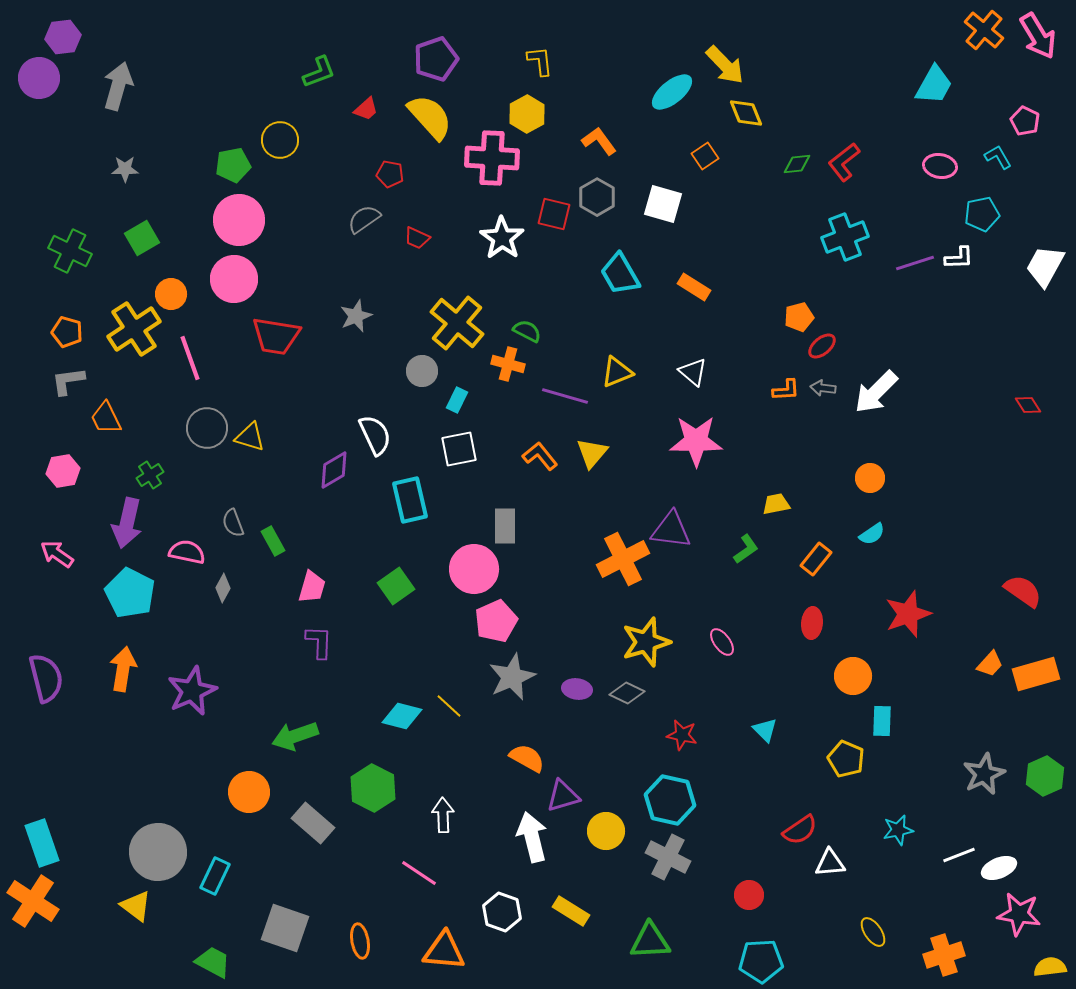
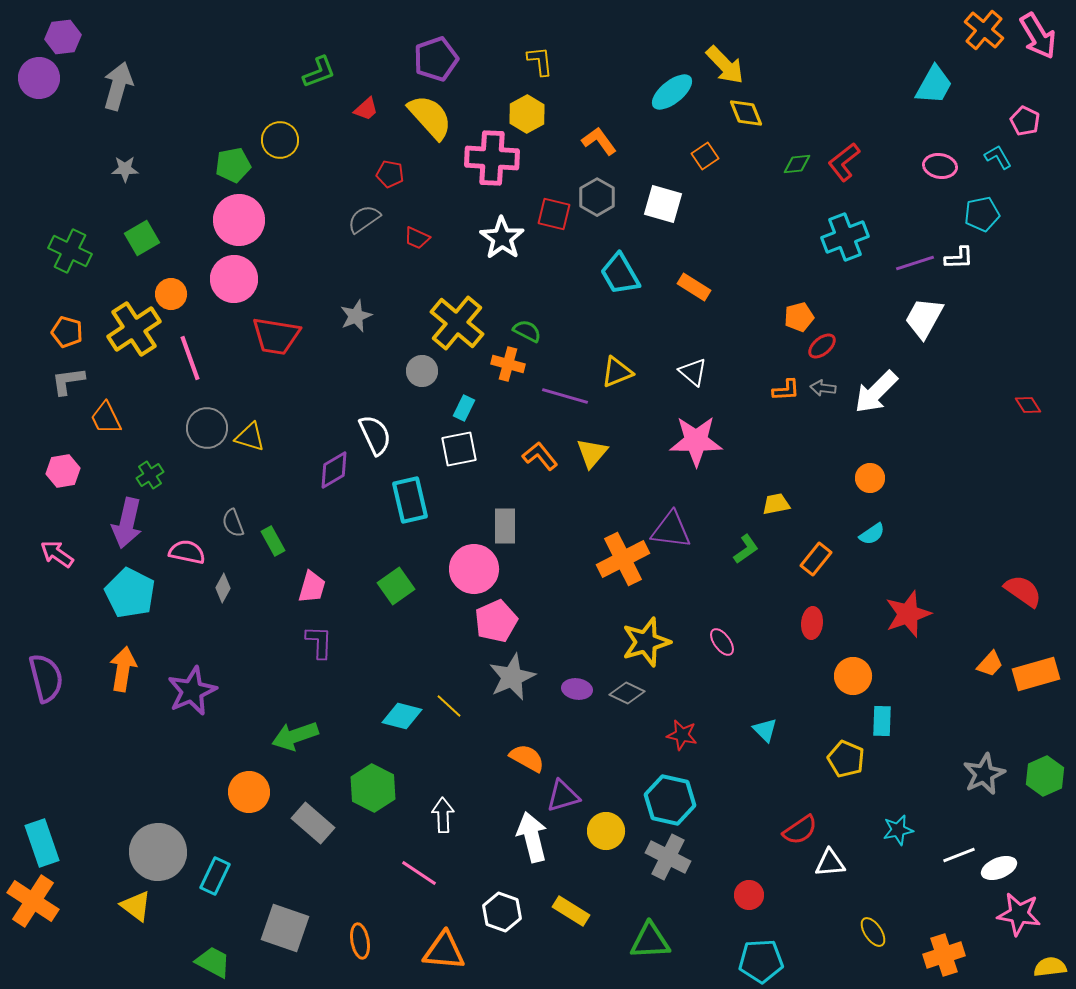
white trapezoid at (1045, 266): moved 121 px left, 52 px down
cyan rectangle at (457, 400): moved 7 px right, 8 px down
